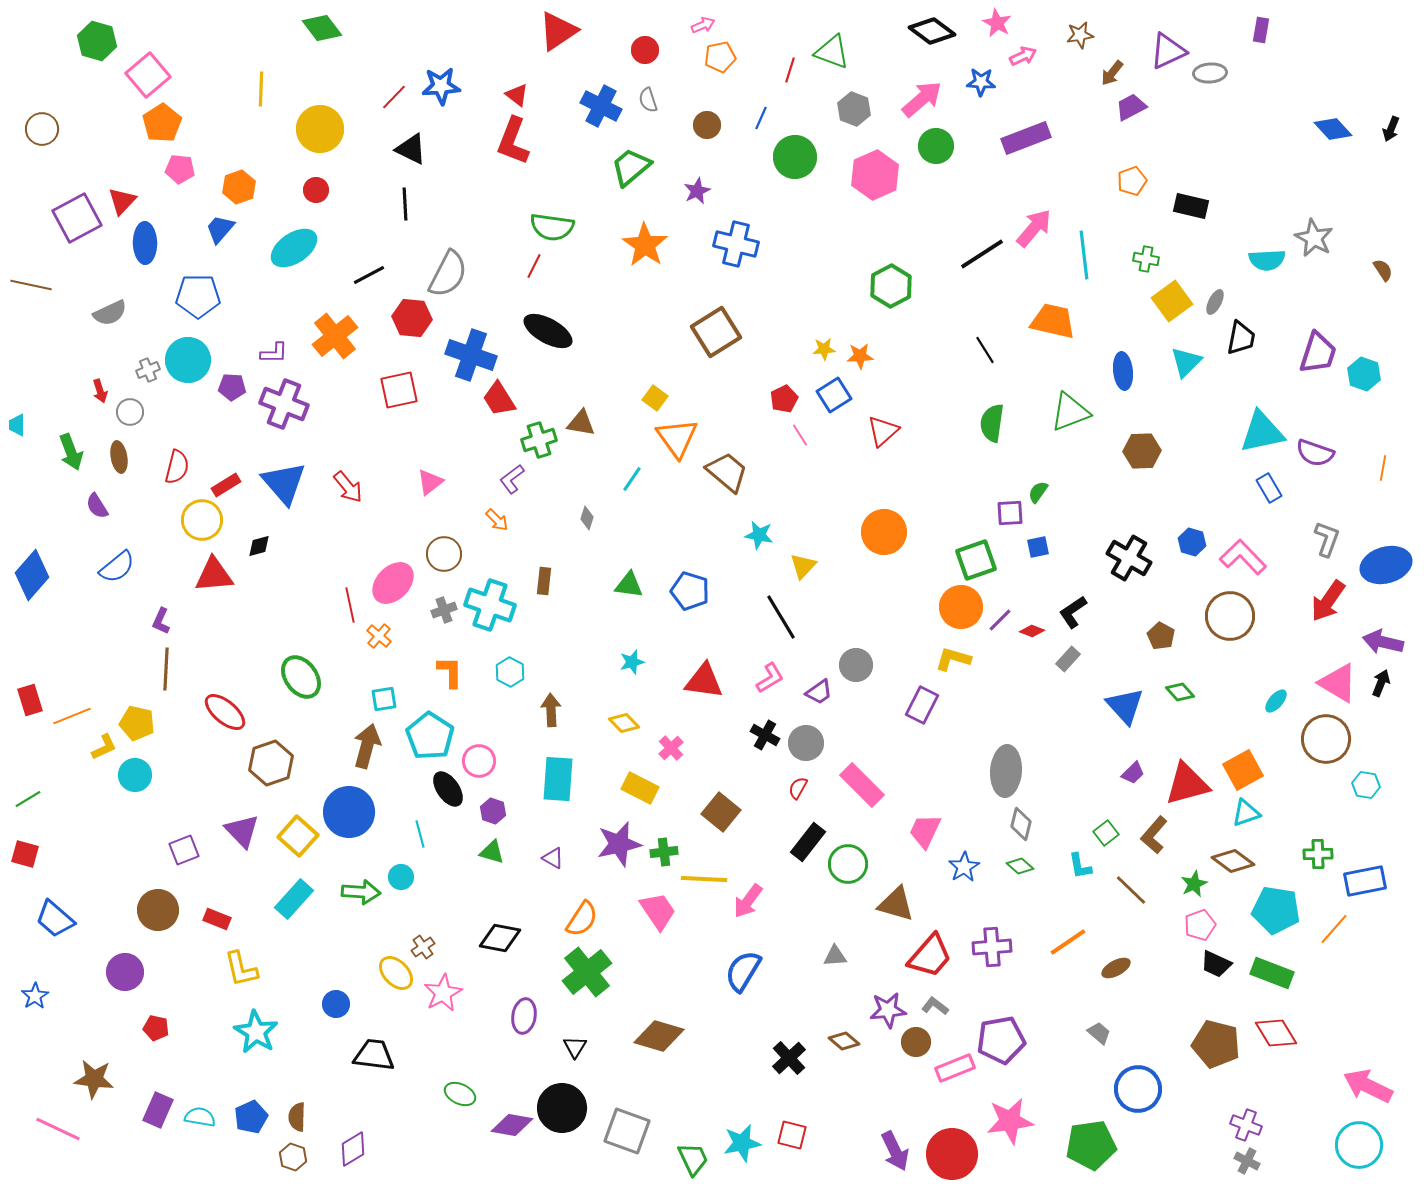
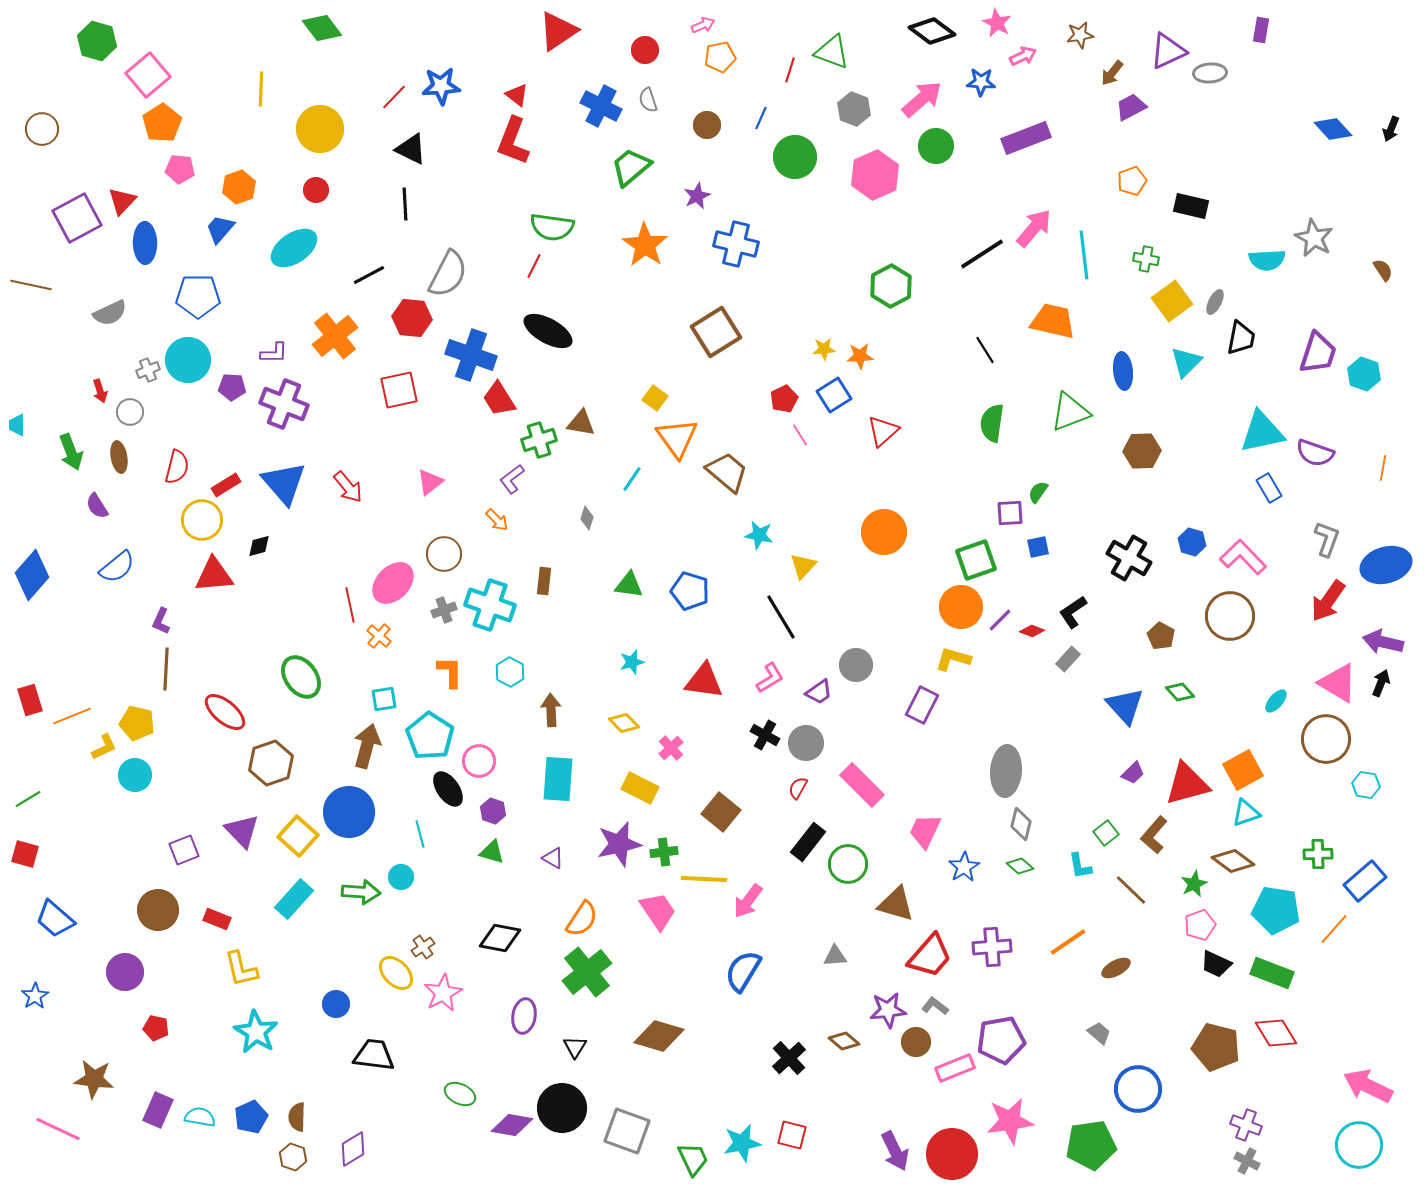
purple star at (697, 191): moved 5 px down
blue rectangle at (1365, 881): rotated 30 degrees counterclockwise
brown pentagon at (1216, 1044): moved 3 px down
